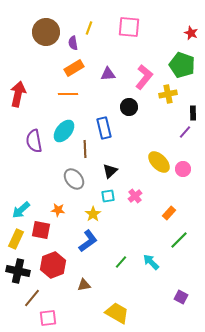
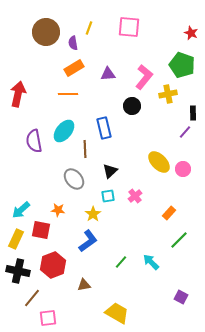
black circle at (129, 107): moved 3 px right, 1 px up
